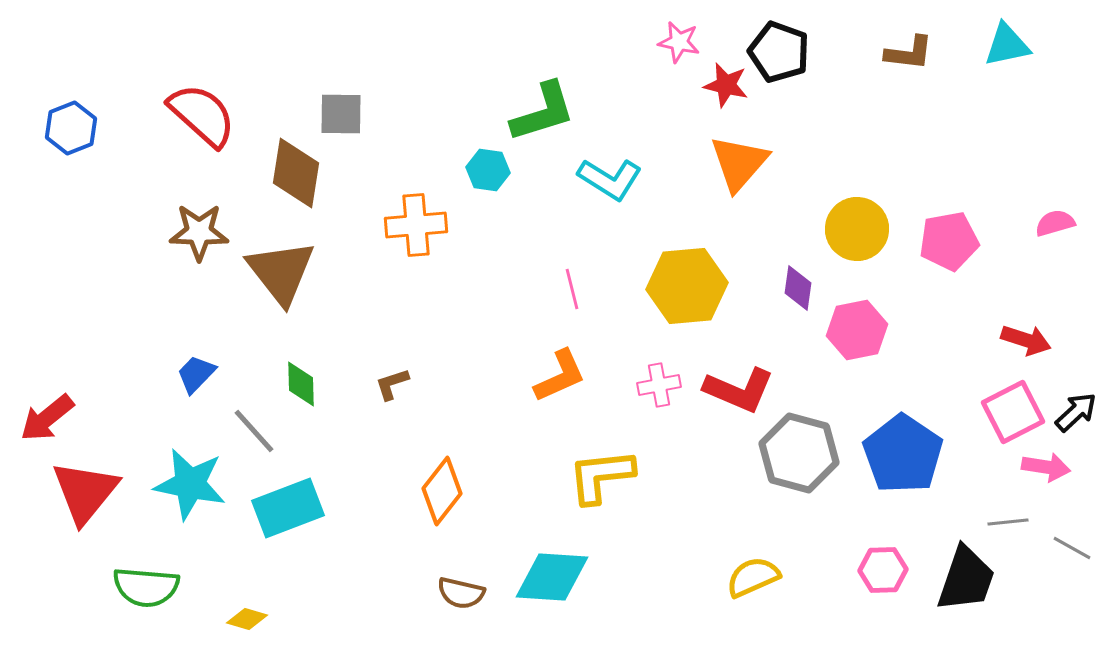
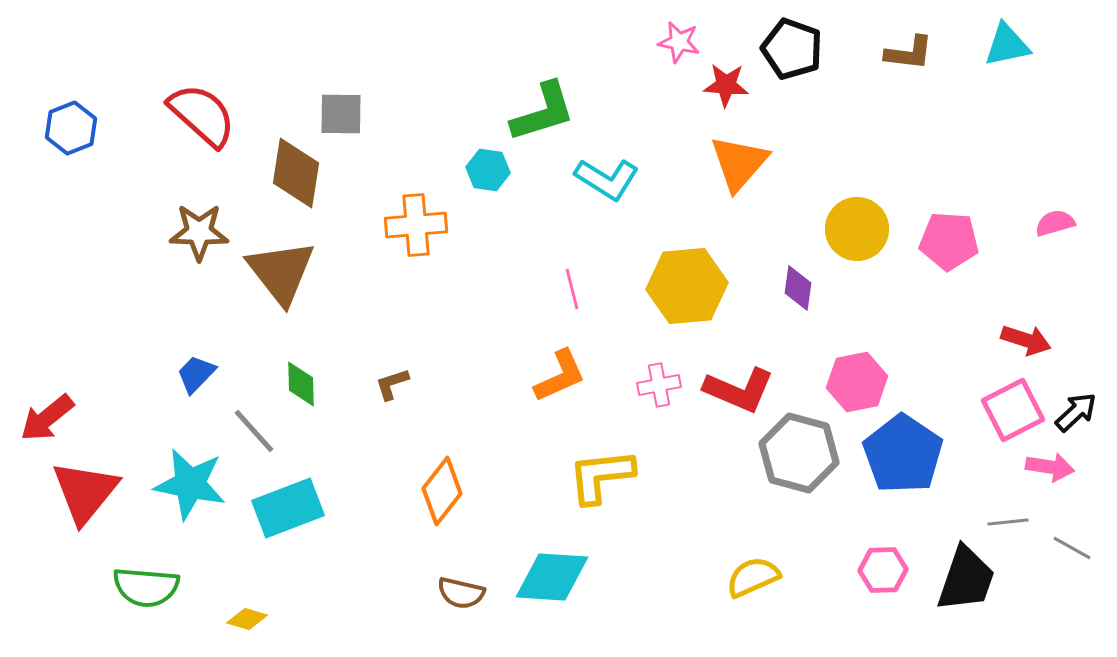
black pentagon at (779, 52): moved 13 px right, 3 px up
red star at (726, 85): rotated 9 degrees counterclockwise
cyan L-shape at (610, 179): moved 3 px left
pink pentagon at (949, 241): rotated 14 degrees clockwise
pink hexagon at (857, 330): moved 52 px down
pink square at (1013, 412): moved 2 px up
pink arrow at (1046, 467): moved 4 px right
